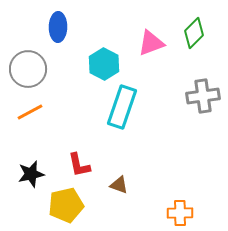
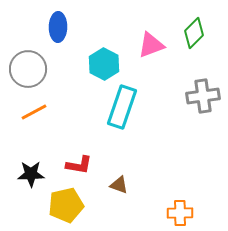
pink triangle: moved 2 px down
orange line: moved 4 px right
red L-shape: rotated 68 degrees counterclockwise
black star: rotated 12 degrees clockwise
